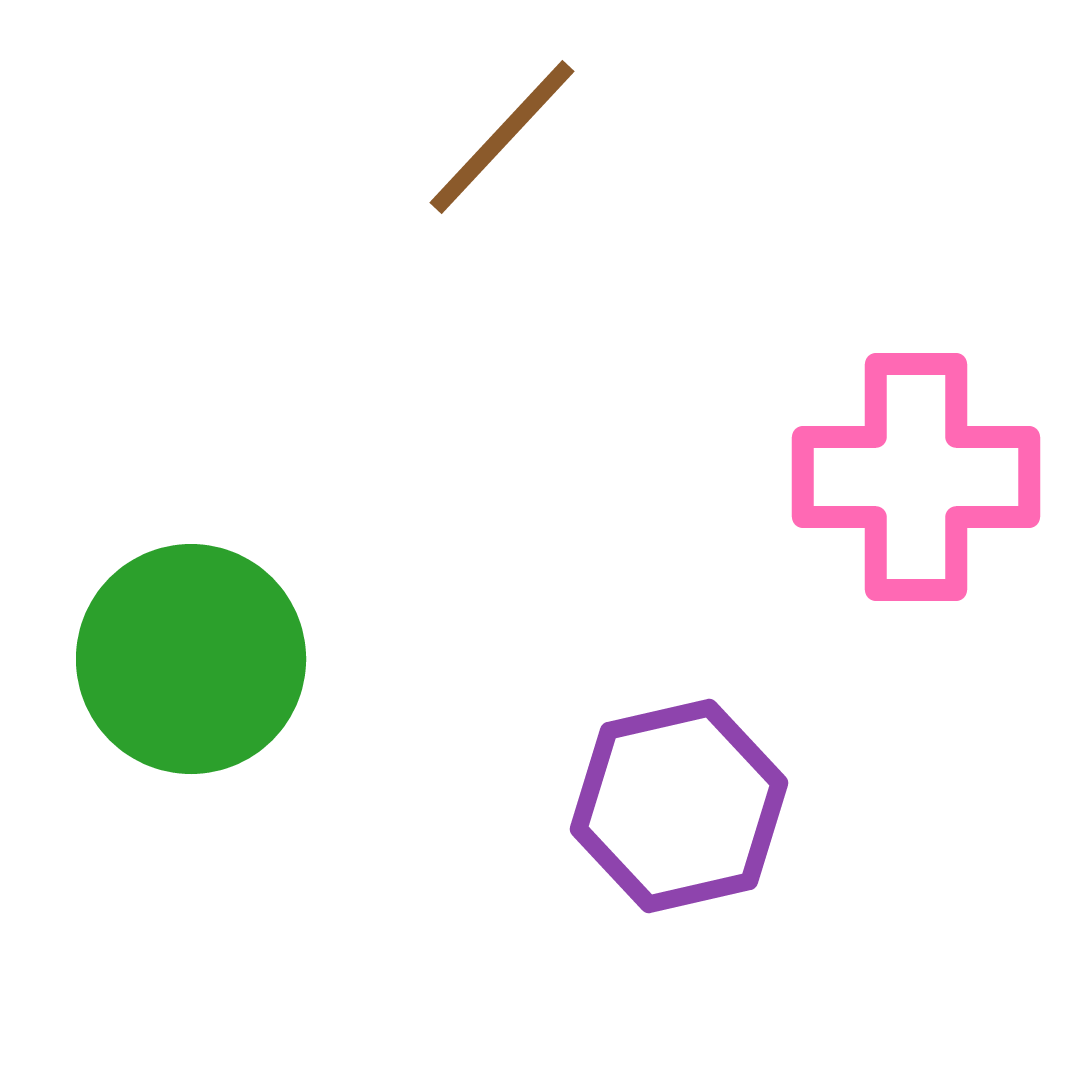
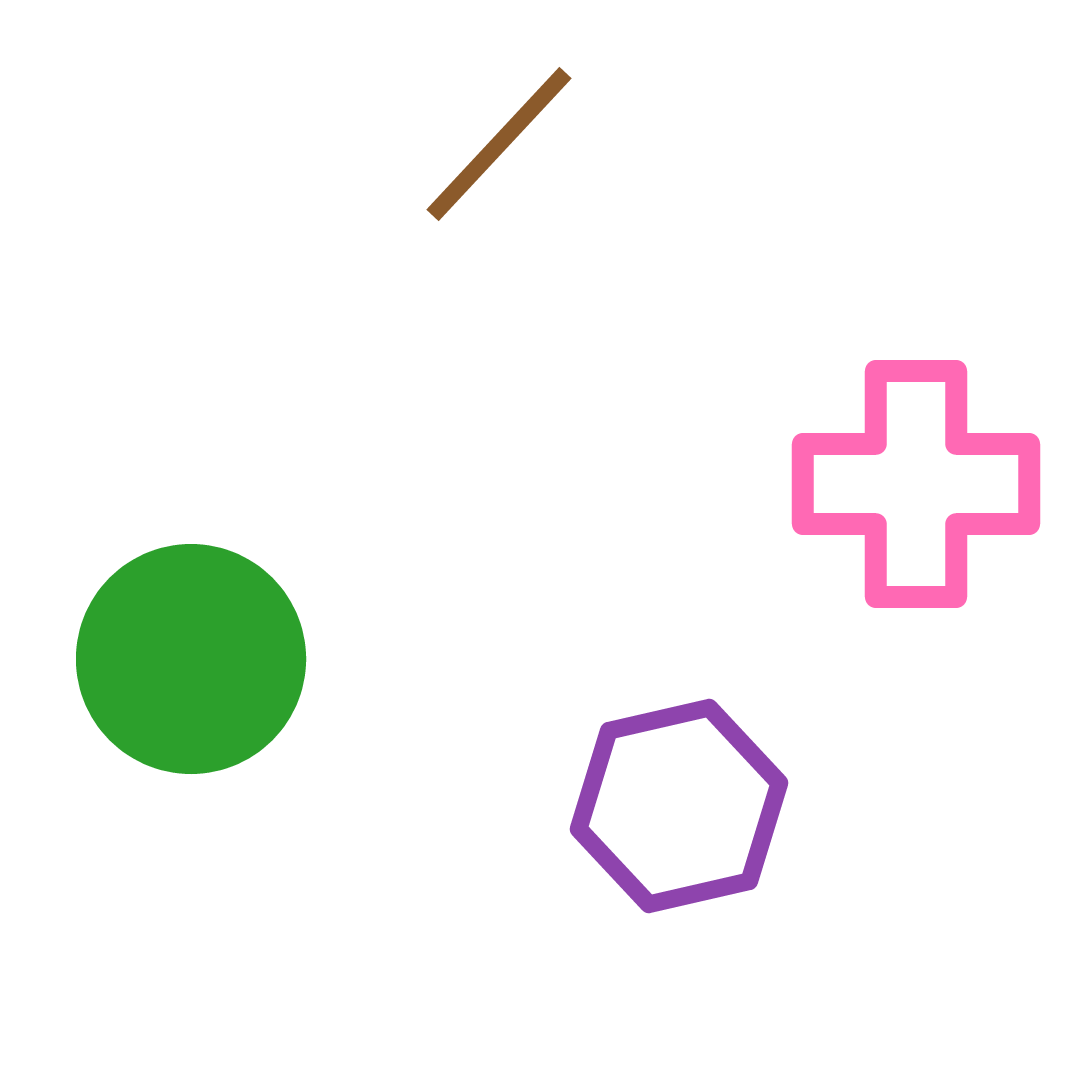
brown line: moved 3 px left, 7 px down
pink cross: moved 7 px down
